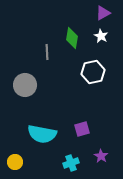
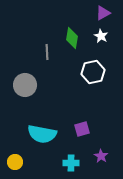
cyan cross: rotated 21 degrees clockwise
